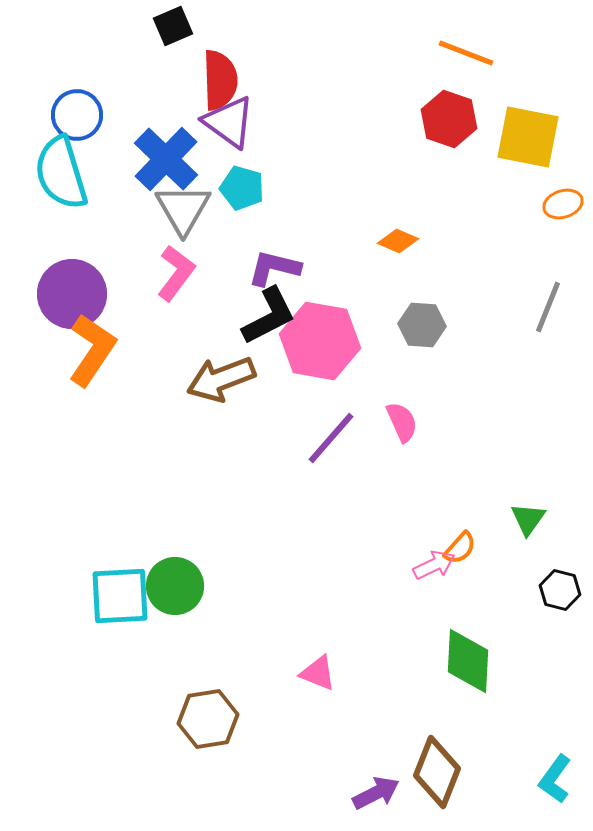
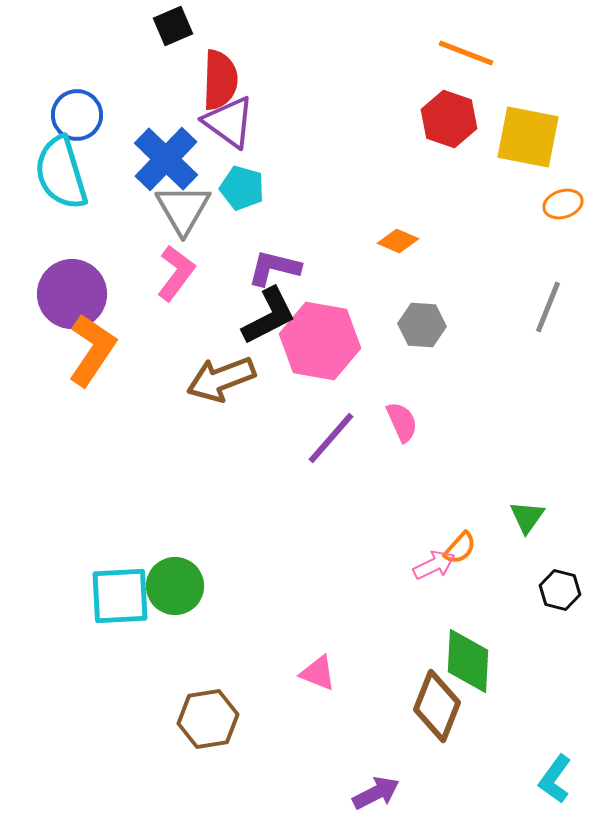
red semicircle: rotated 4 degrees clockwise
green triangle: moved 1 px left, 2 px up
brown diamond: moved 66 px up
